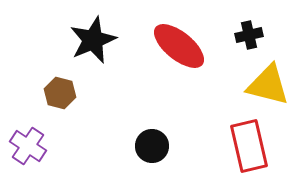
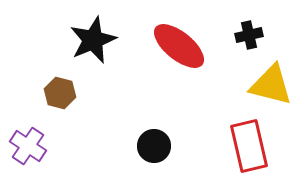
yellow triangle: moved 3 px right
black circle: moved 2 px right
